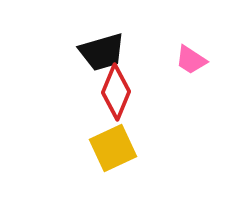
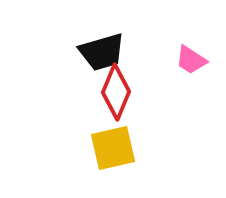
yellow square: rotated 12 degrees clockwise
